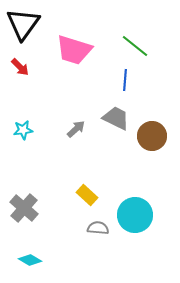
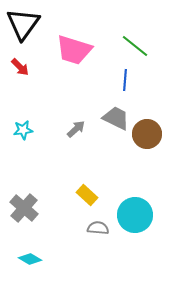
brown circle: moved 5 px left, 2 px up
cyan diamond: moved 1 px up
